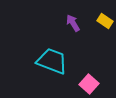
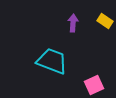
purple arrow: rotated 36 degrees clockwise
pink square: moved 5 px right, 1 px down; rotated 24 degrees clockwise
